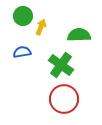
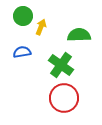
red circle: moved 1 px up
